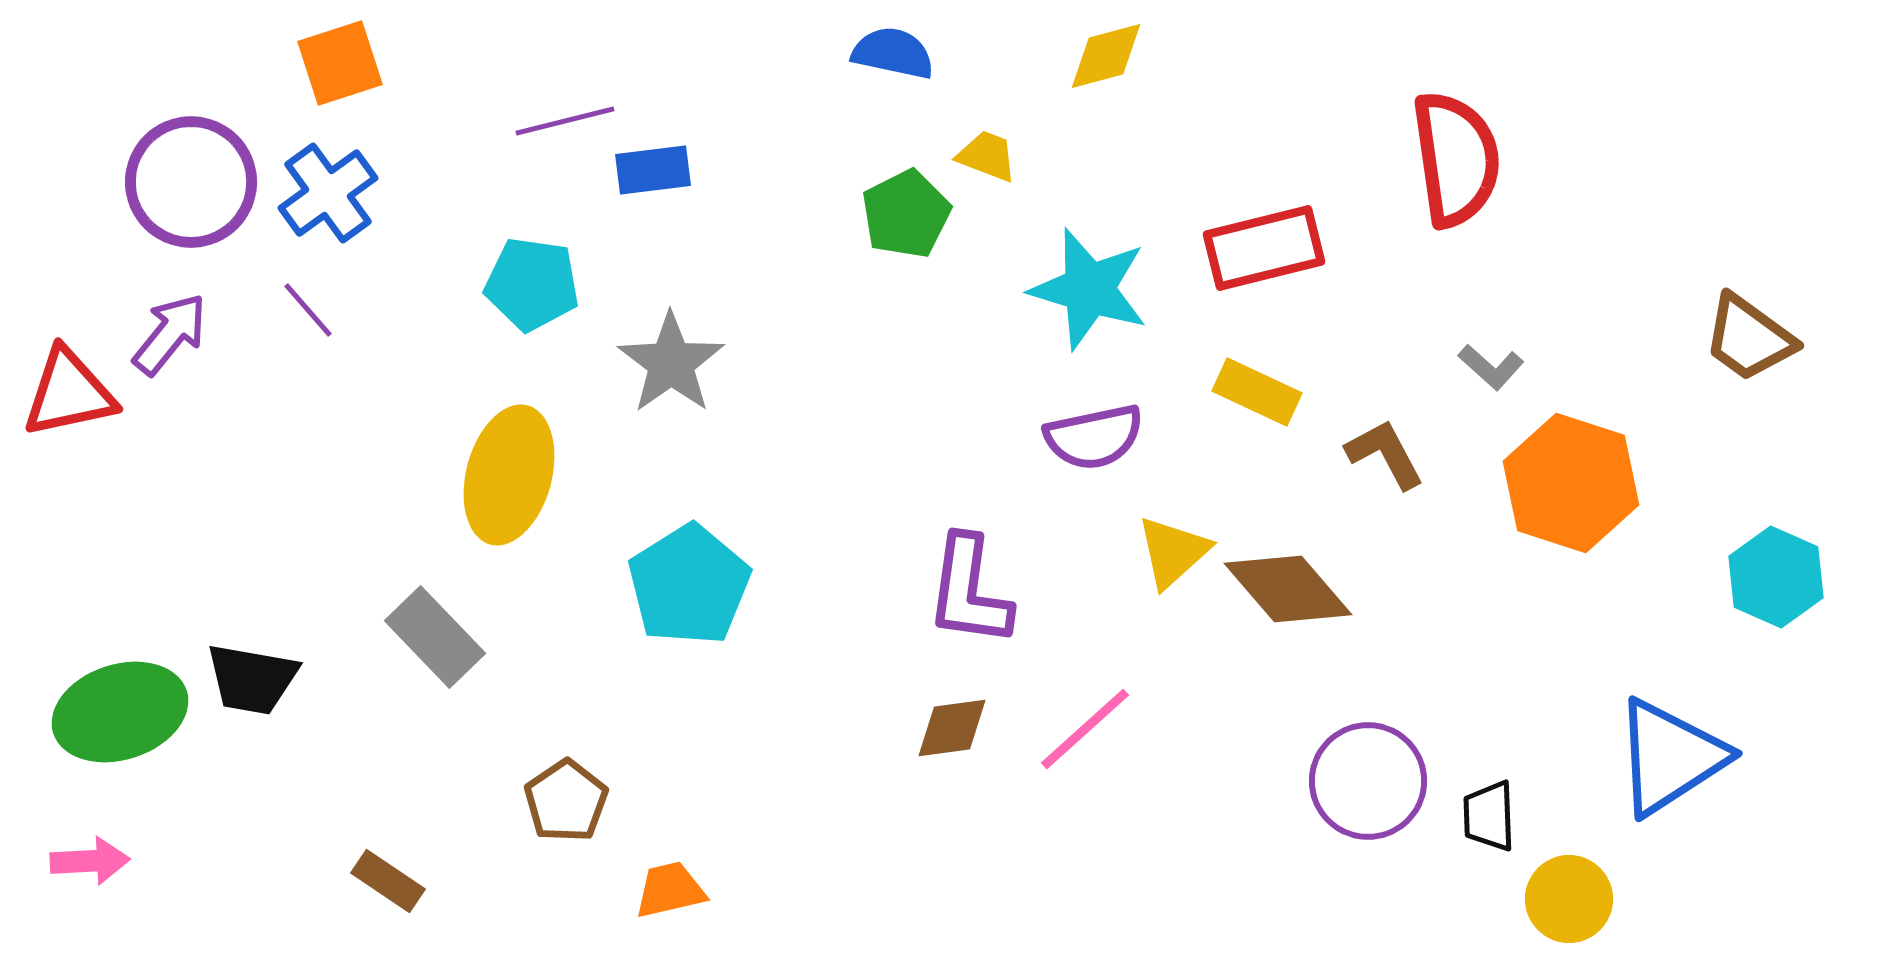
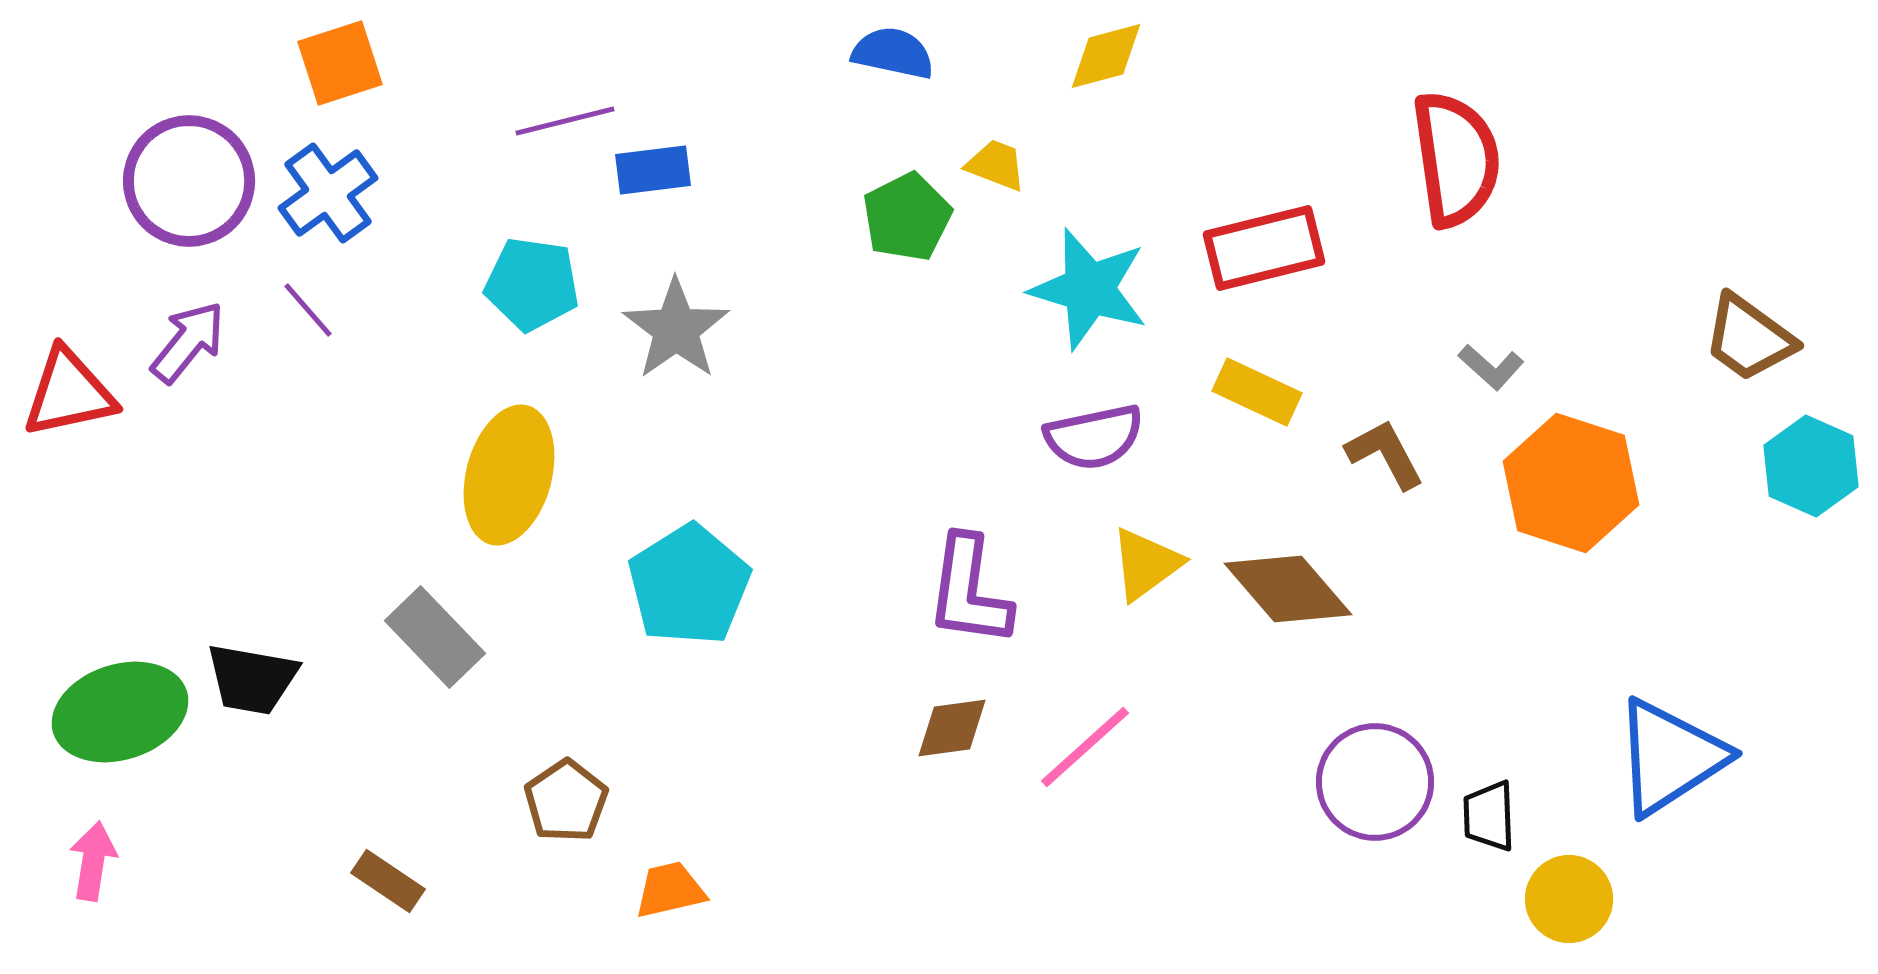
yellow trapezoid at (987, 156): moved 9 px right, 9 px down
purple circle at (191, 182): moved 2 px left, 1 px up
green pentagon at (906, 214): moved 1 px right, 3 px down
purple arrow at (170, 334): moved 18 px right, 8 px down
gray star at (671, 363): moved 5 px right, 34 px up
yellow triangle at (1173, 552): moved 27 px left, 12 px down; rotated 6 degrees clockwise
cyan hexagon at (1776, 577): moved 35 px right, 111 px up
pink line at (1085, 729): moved 18 px down
purple circle at (1368, 781): moved 7 px right, 1 px down
pink arrow at (90, 861): moved 3 px right; rotated 78 degrees counterclockwise
